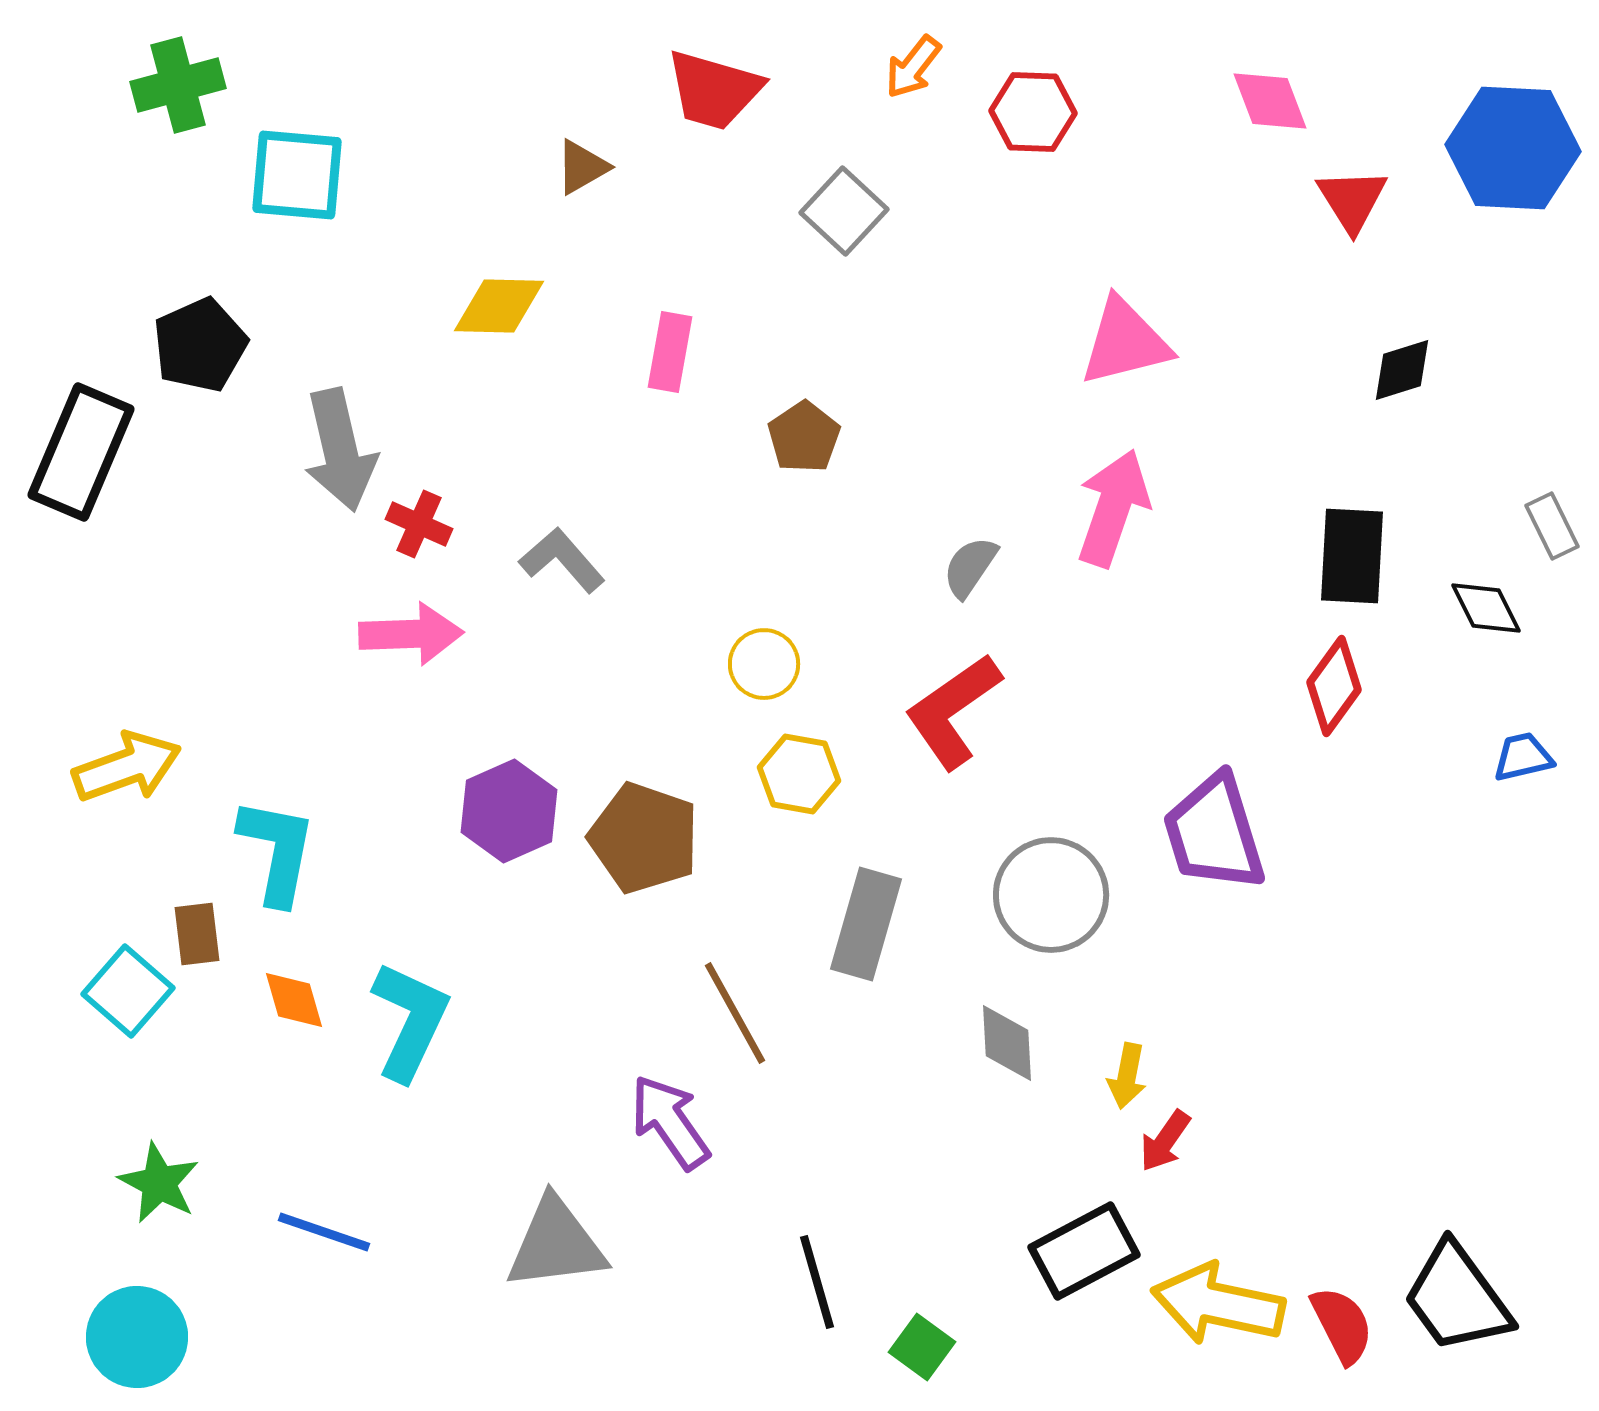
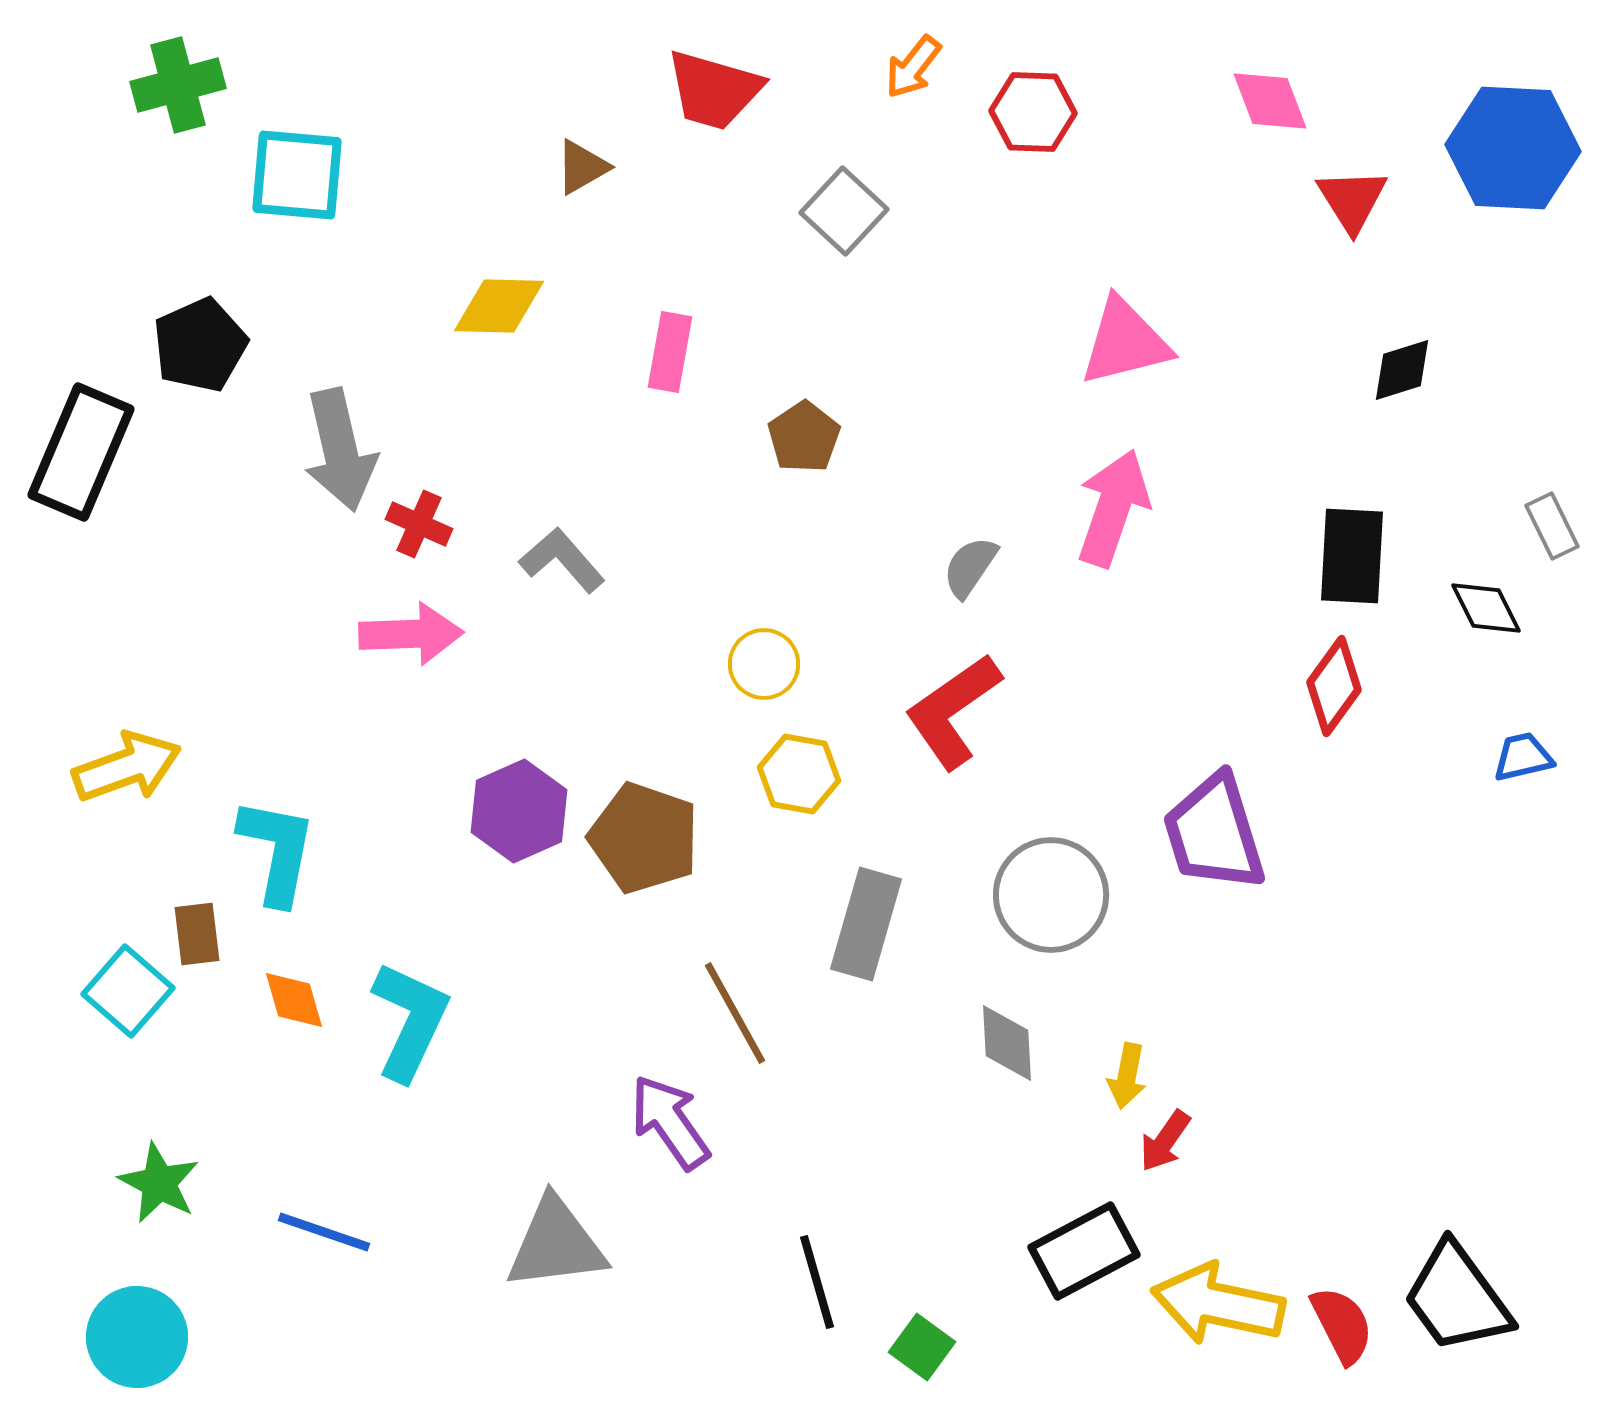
purple hexagon at (509, 811): moved 10 px right
